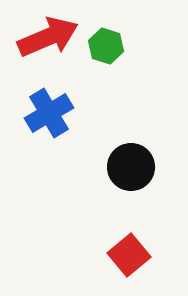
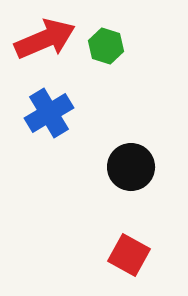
red arrow: moved 3 px left, 2 px down
red square: rotated 21 degrees counterclockwise
